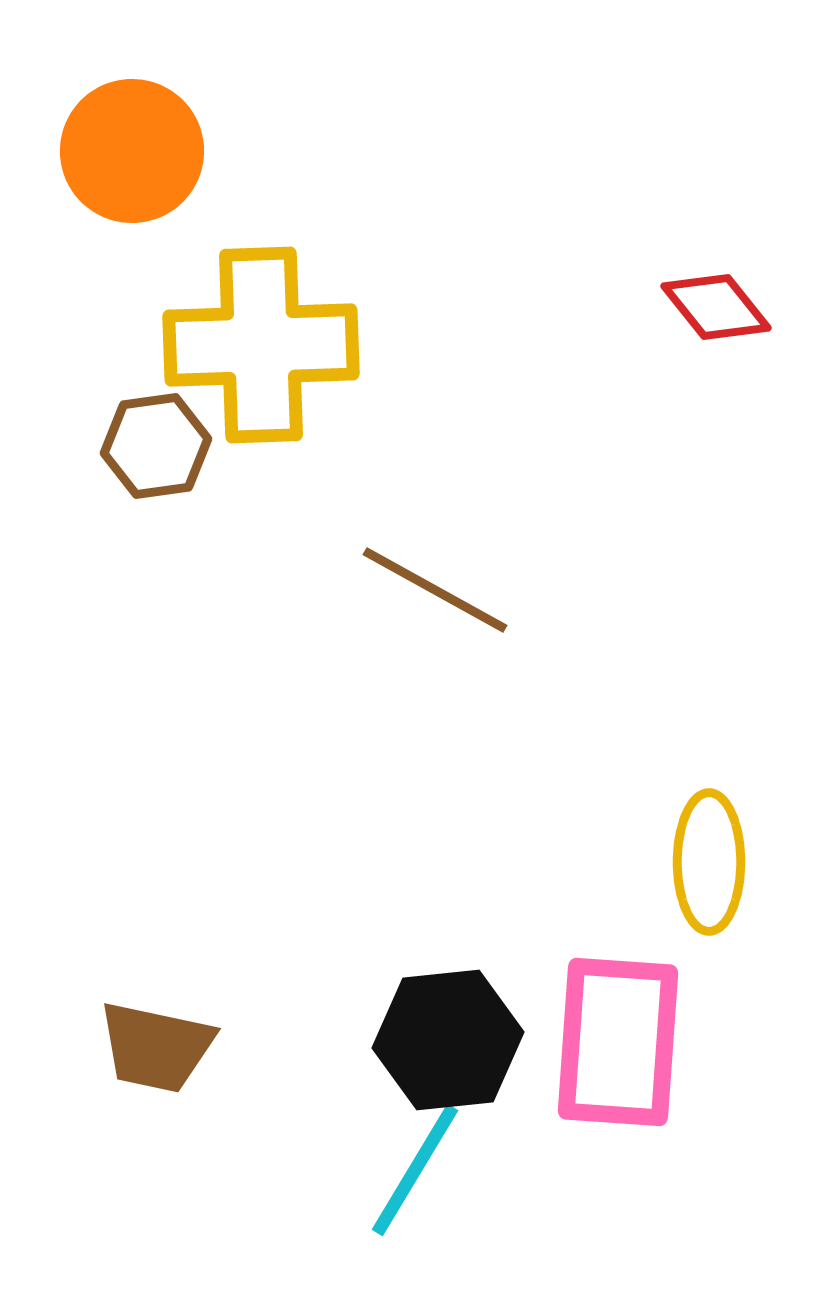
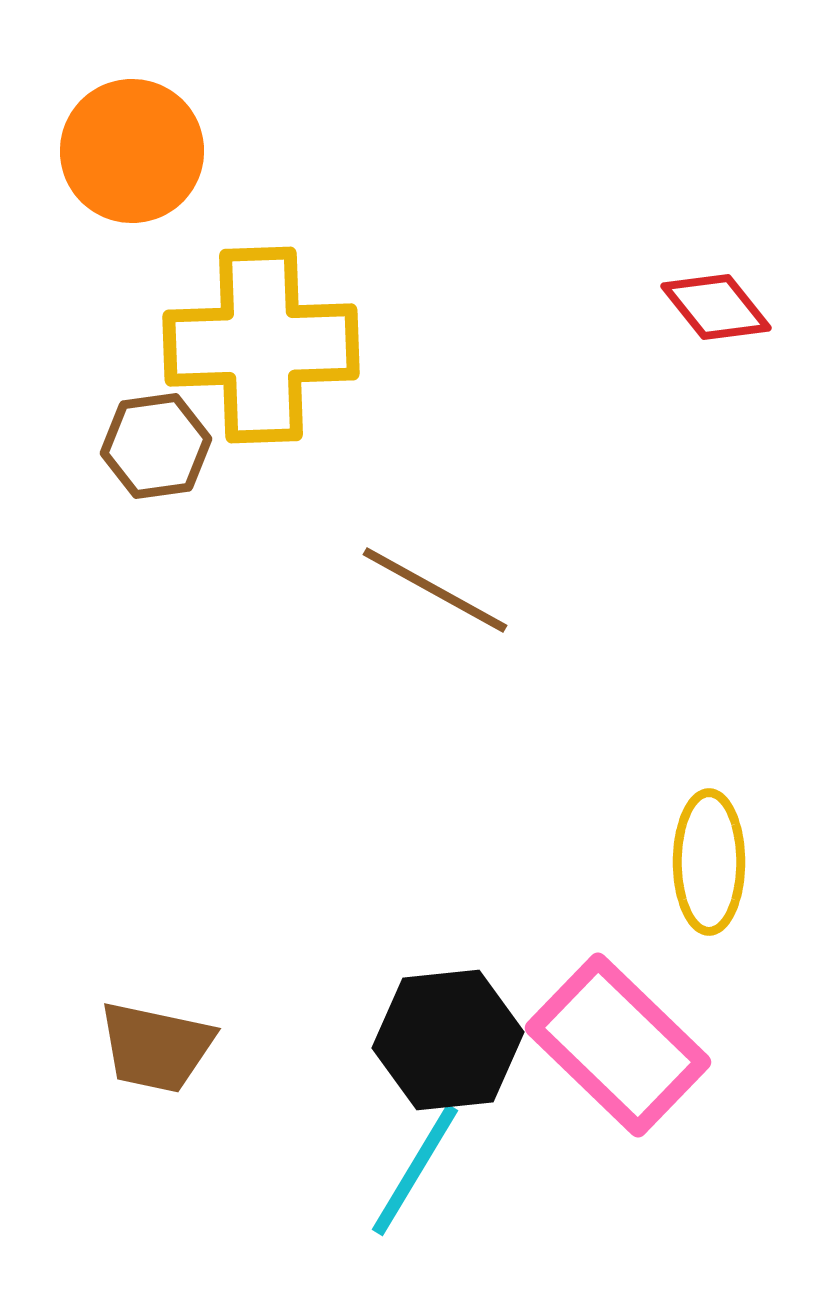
pink rectangle: moved 3 px down; rotated 50 degrees counterclockwise
